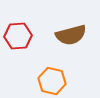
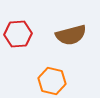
red hexagon: moved 2 px up
